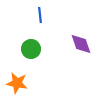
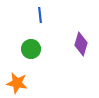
purple diamond: rotated 35 degrees clockwise
